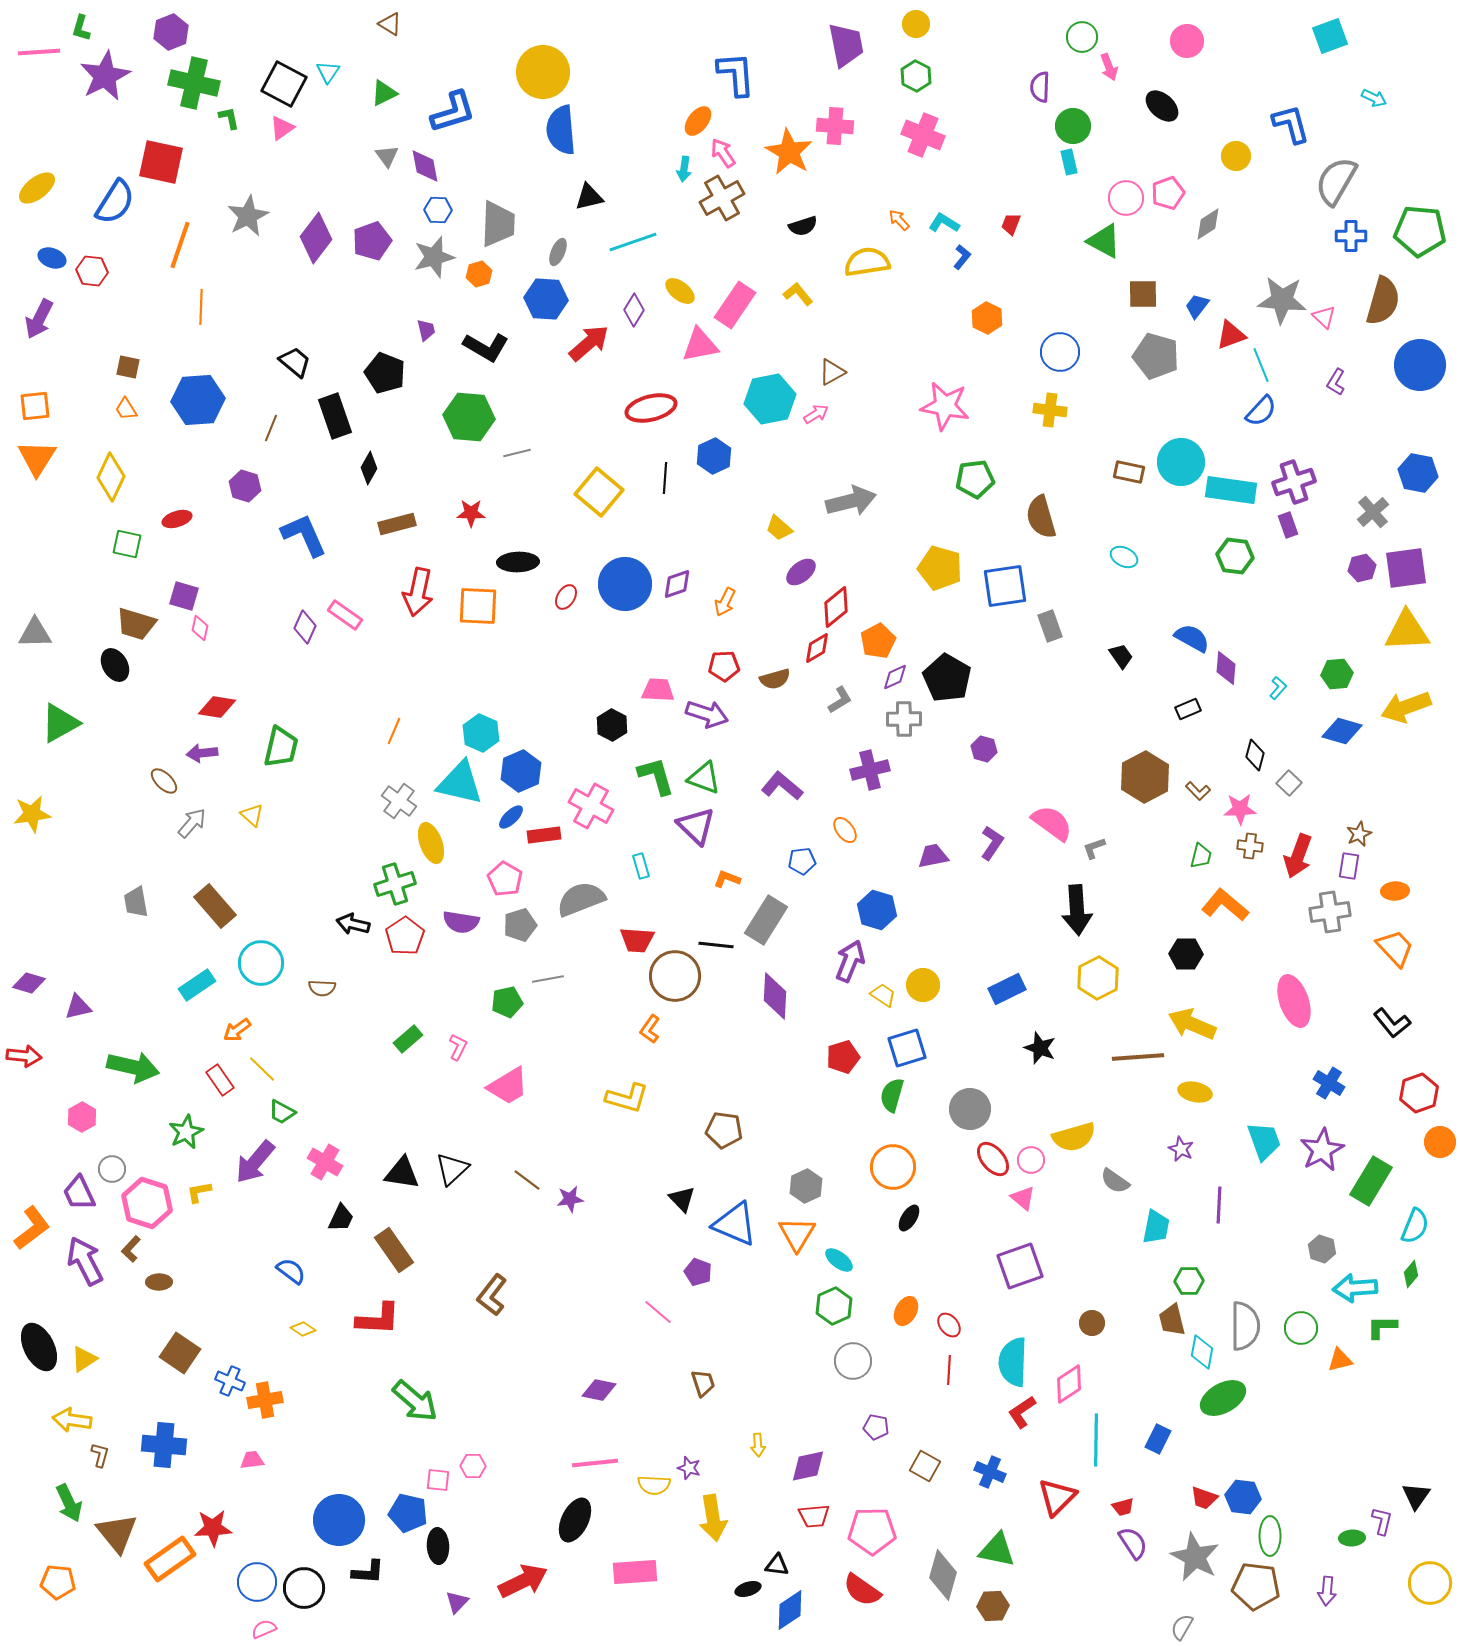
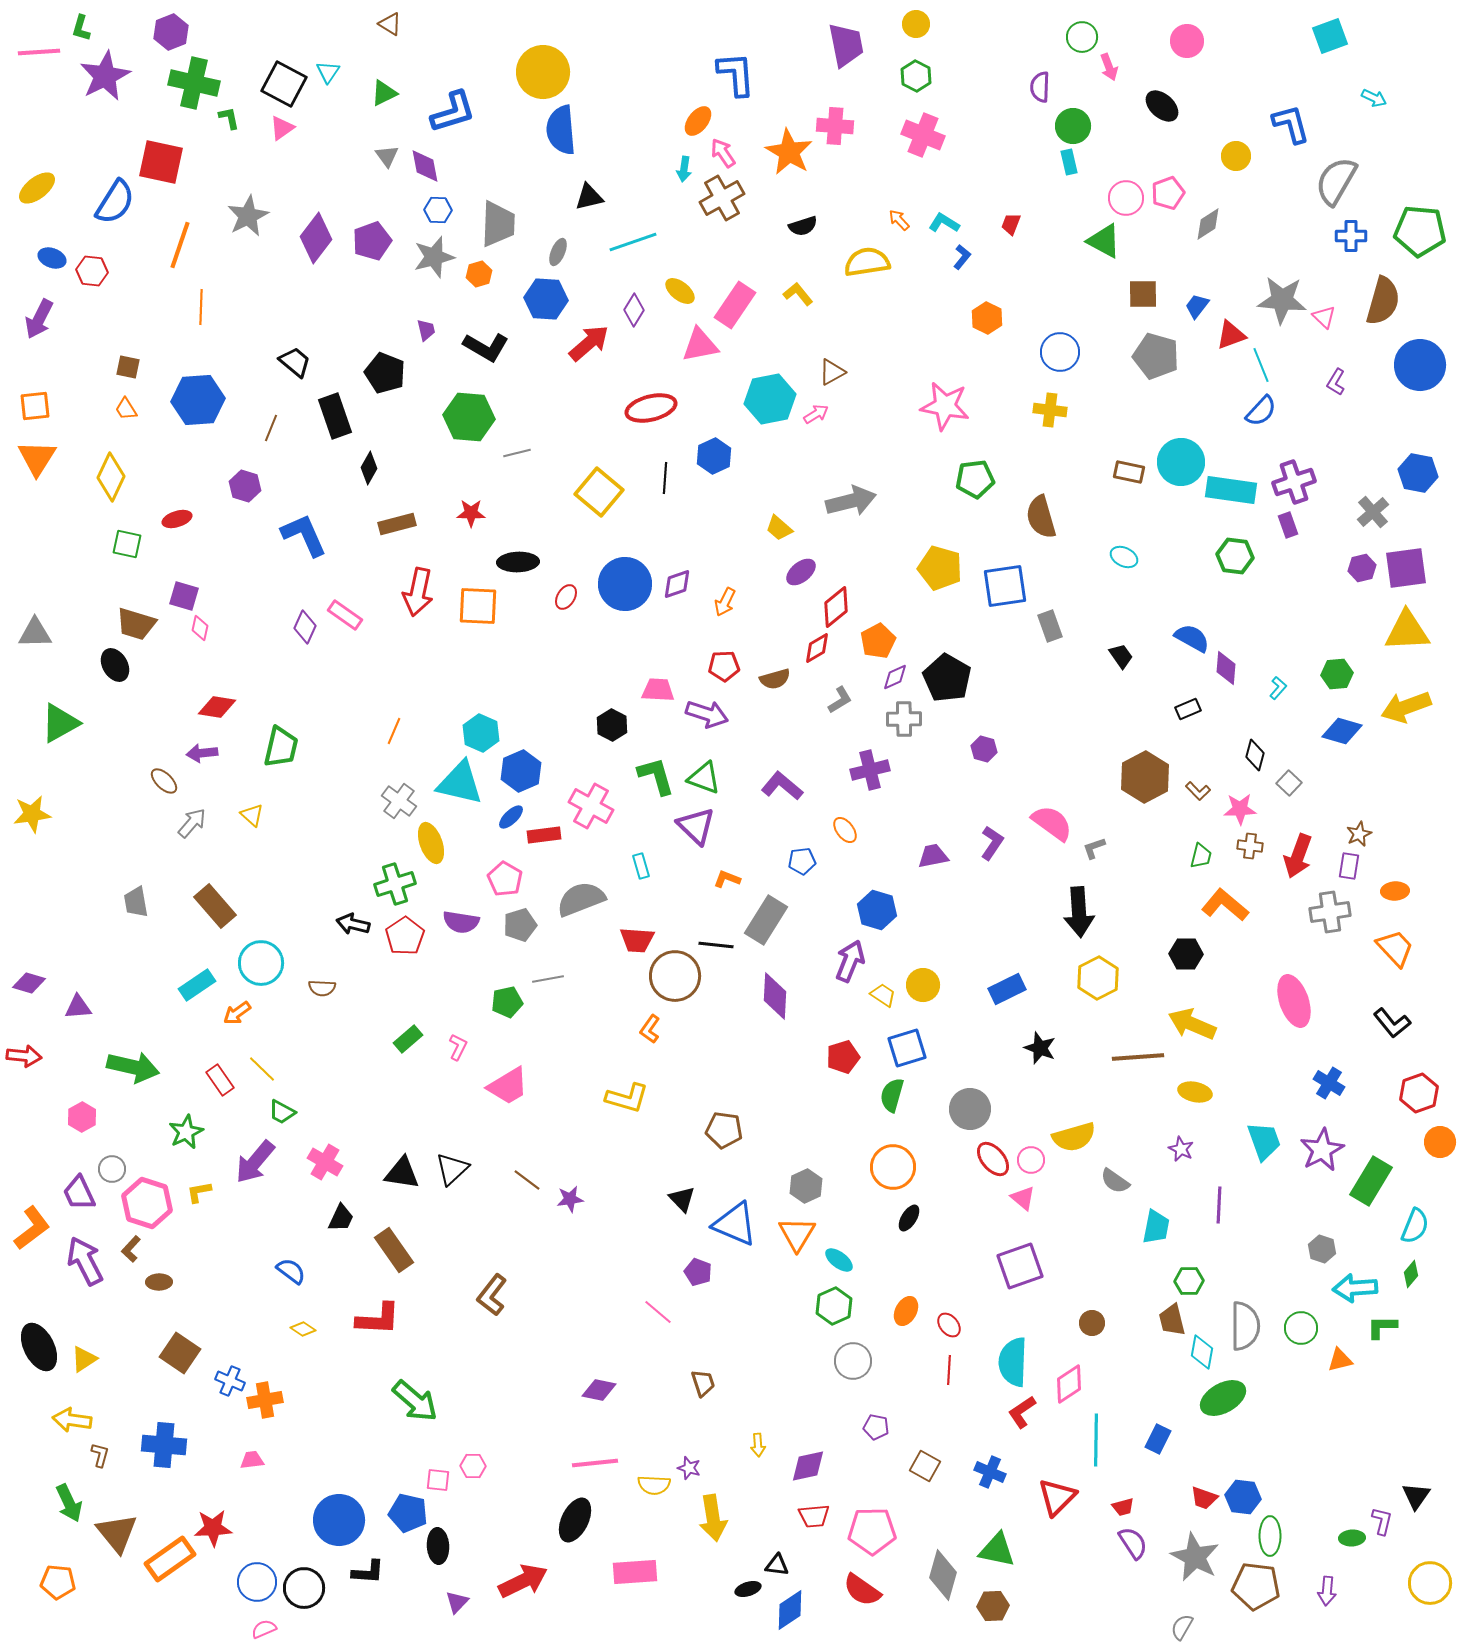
black arrow at (1077, 910): moved 2 px right, 2 px down
purple triangle at (78, 1007): rotated 8 degrees clockwise
orange arrow at (237, 1030): moved 17 px up
